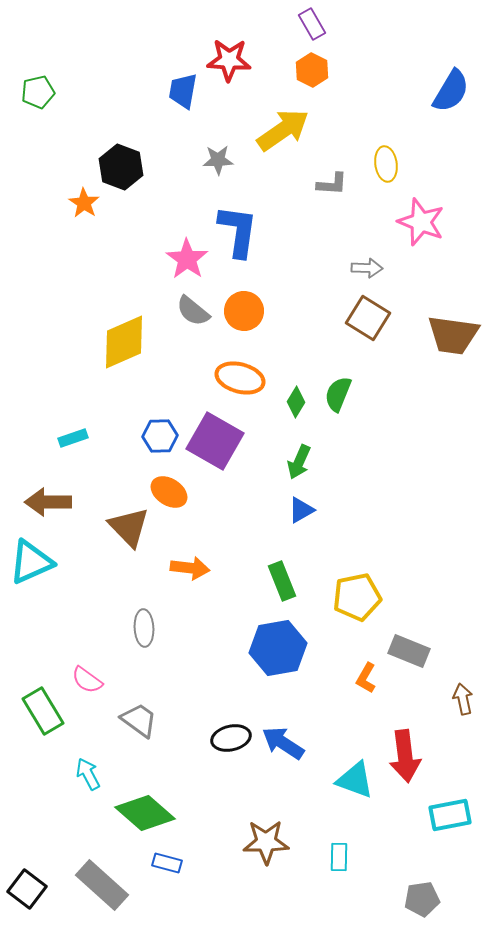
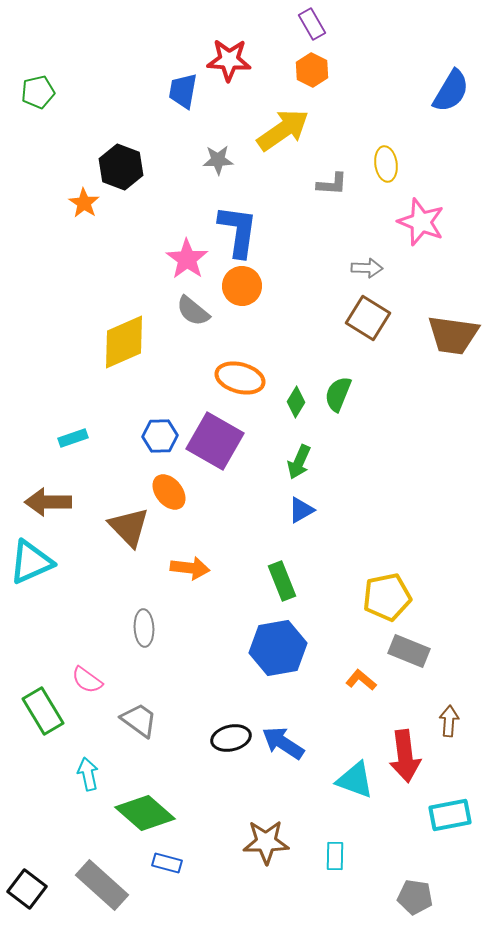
orange circle at (244, 311): moved 2 px left, 25 px up
orange ellipse at (169, 492): rotated 18 degrees clockwise
yellow pentagon at (357, 597): moved 30 px right
orange L-shape at (366, 678): moved 5 px left, 2 px down; rotated 100 degrees clockwise
brown arrow at (463, 699): moved 14 px left, 22 px down; rotated 16 degrees clockwise
cyan arrow at (88, 774): rotated 16 degrees clockwise
cyan rectangle at (339, 857): moved 4 px left, 1 px up
gray pentagon at (422, 899): moved 7 px left, 2 px up; rotated 16 degrees clockwise
